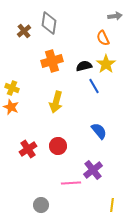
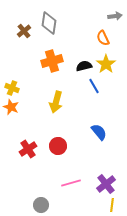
blue semicircle: moved 1 px down
purple cross: moved 13 px right, 14 px down
pink line: rotated 12 degrees counterclockwise
